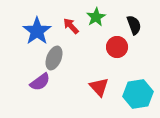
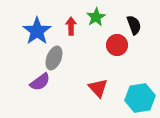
red arrow: rotated 42 degrees clockwise
red circle: moved 2 px up
red triangle: moved 1 px left, 1 px down
cyan hexagon: moved 2 px right, 4 px down
